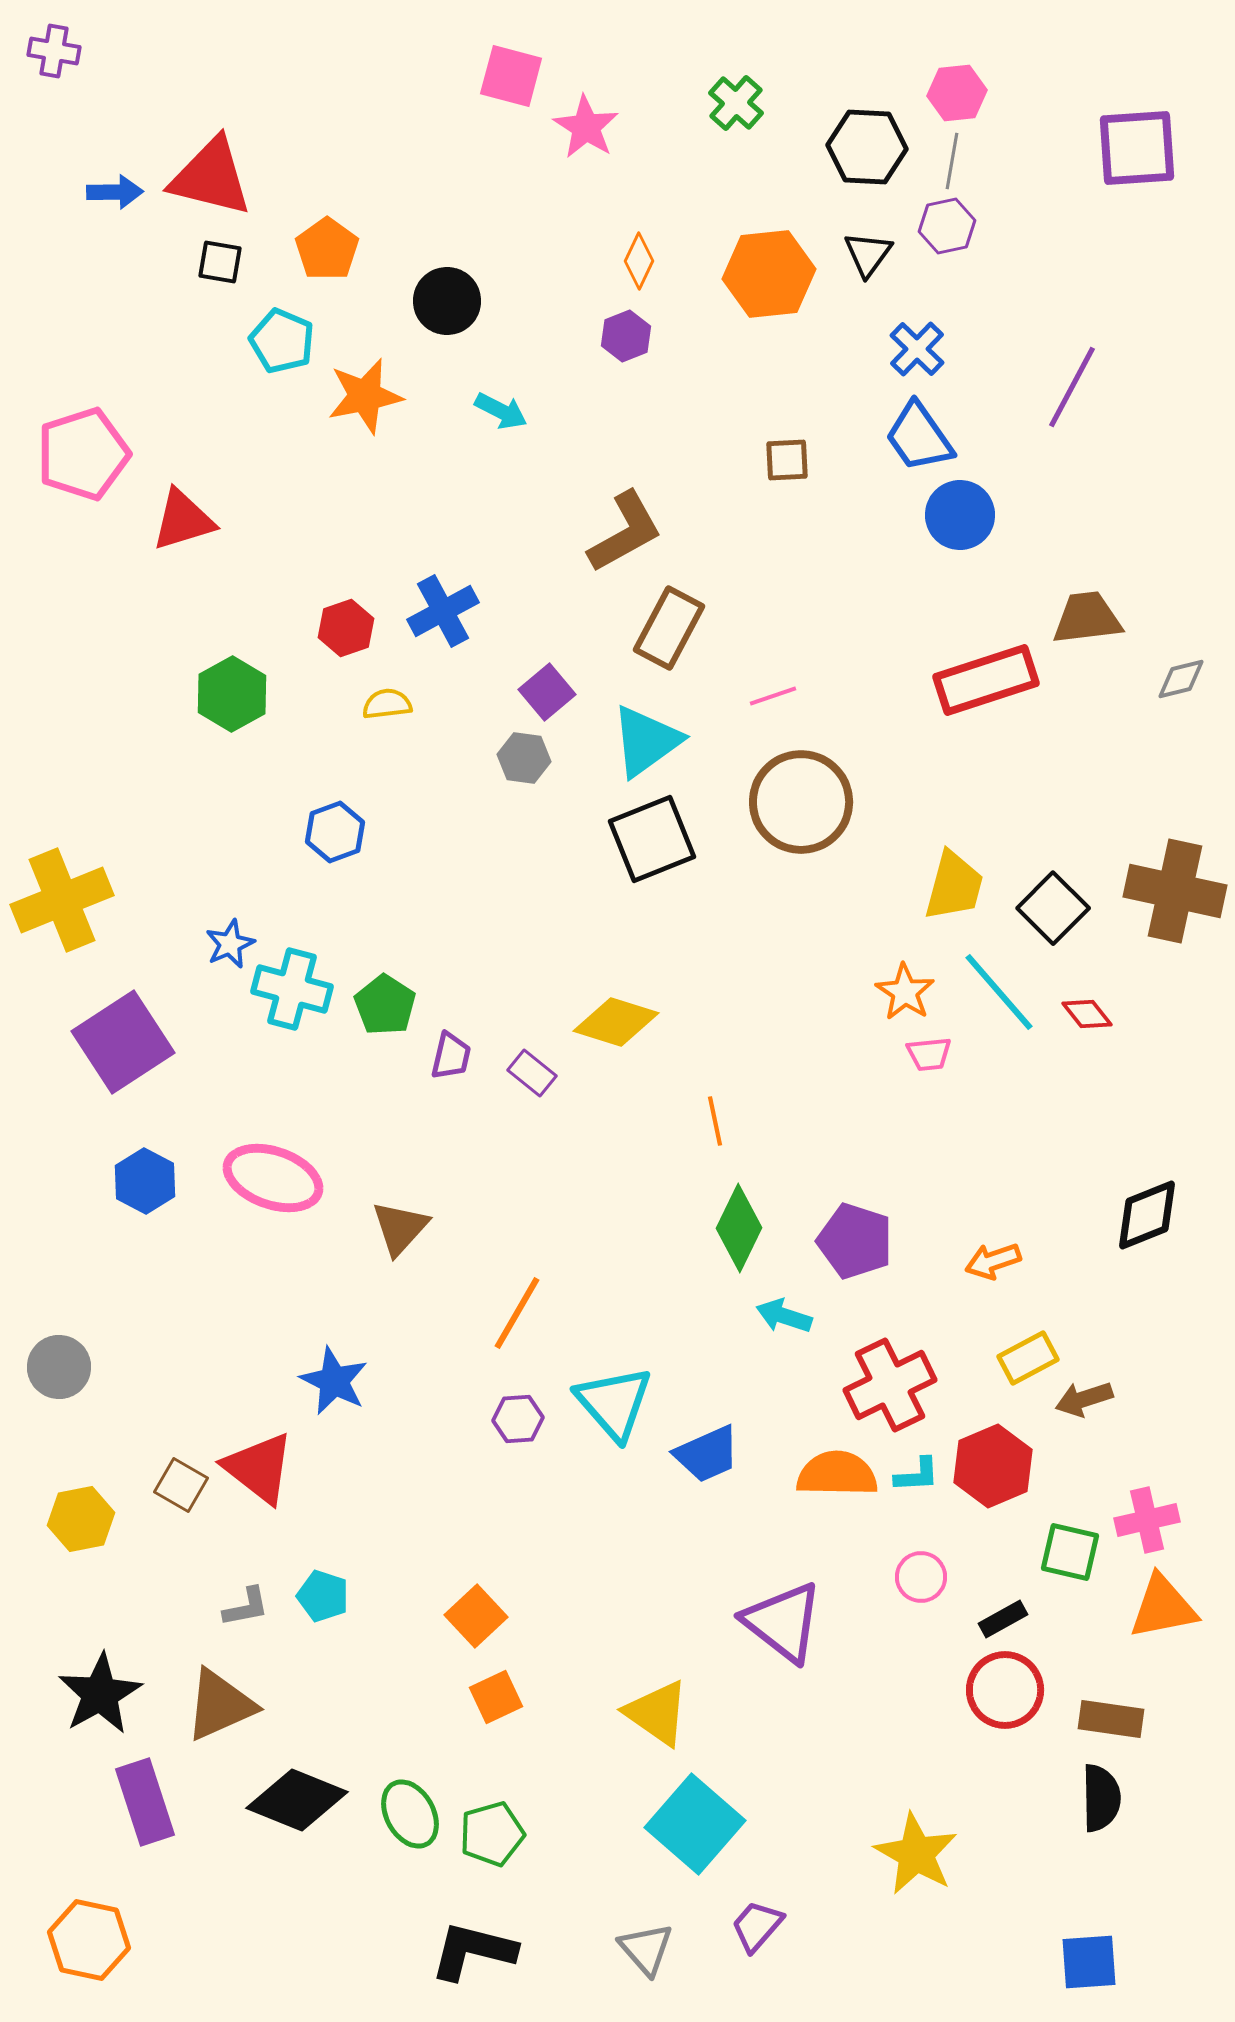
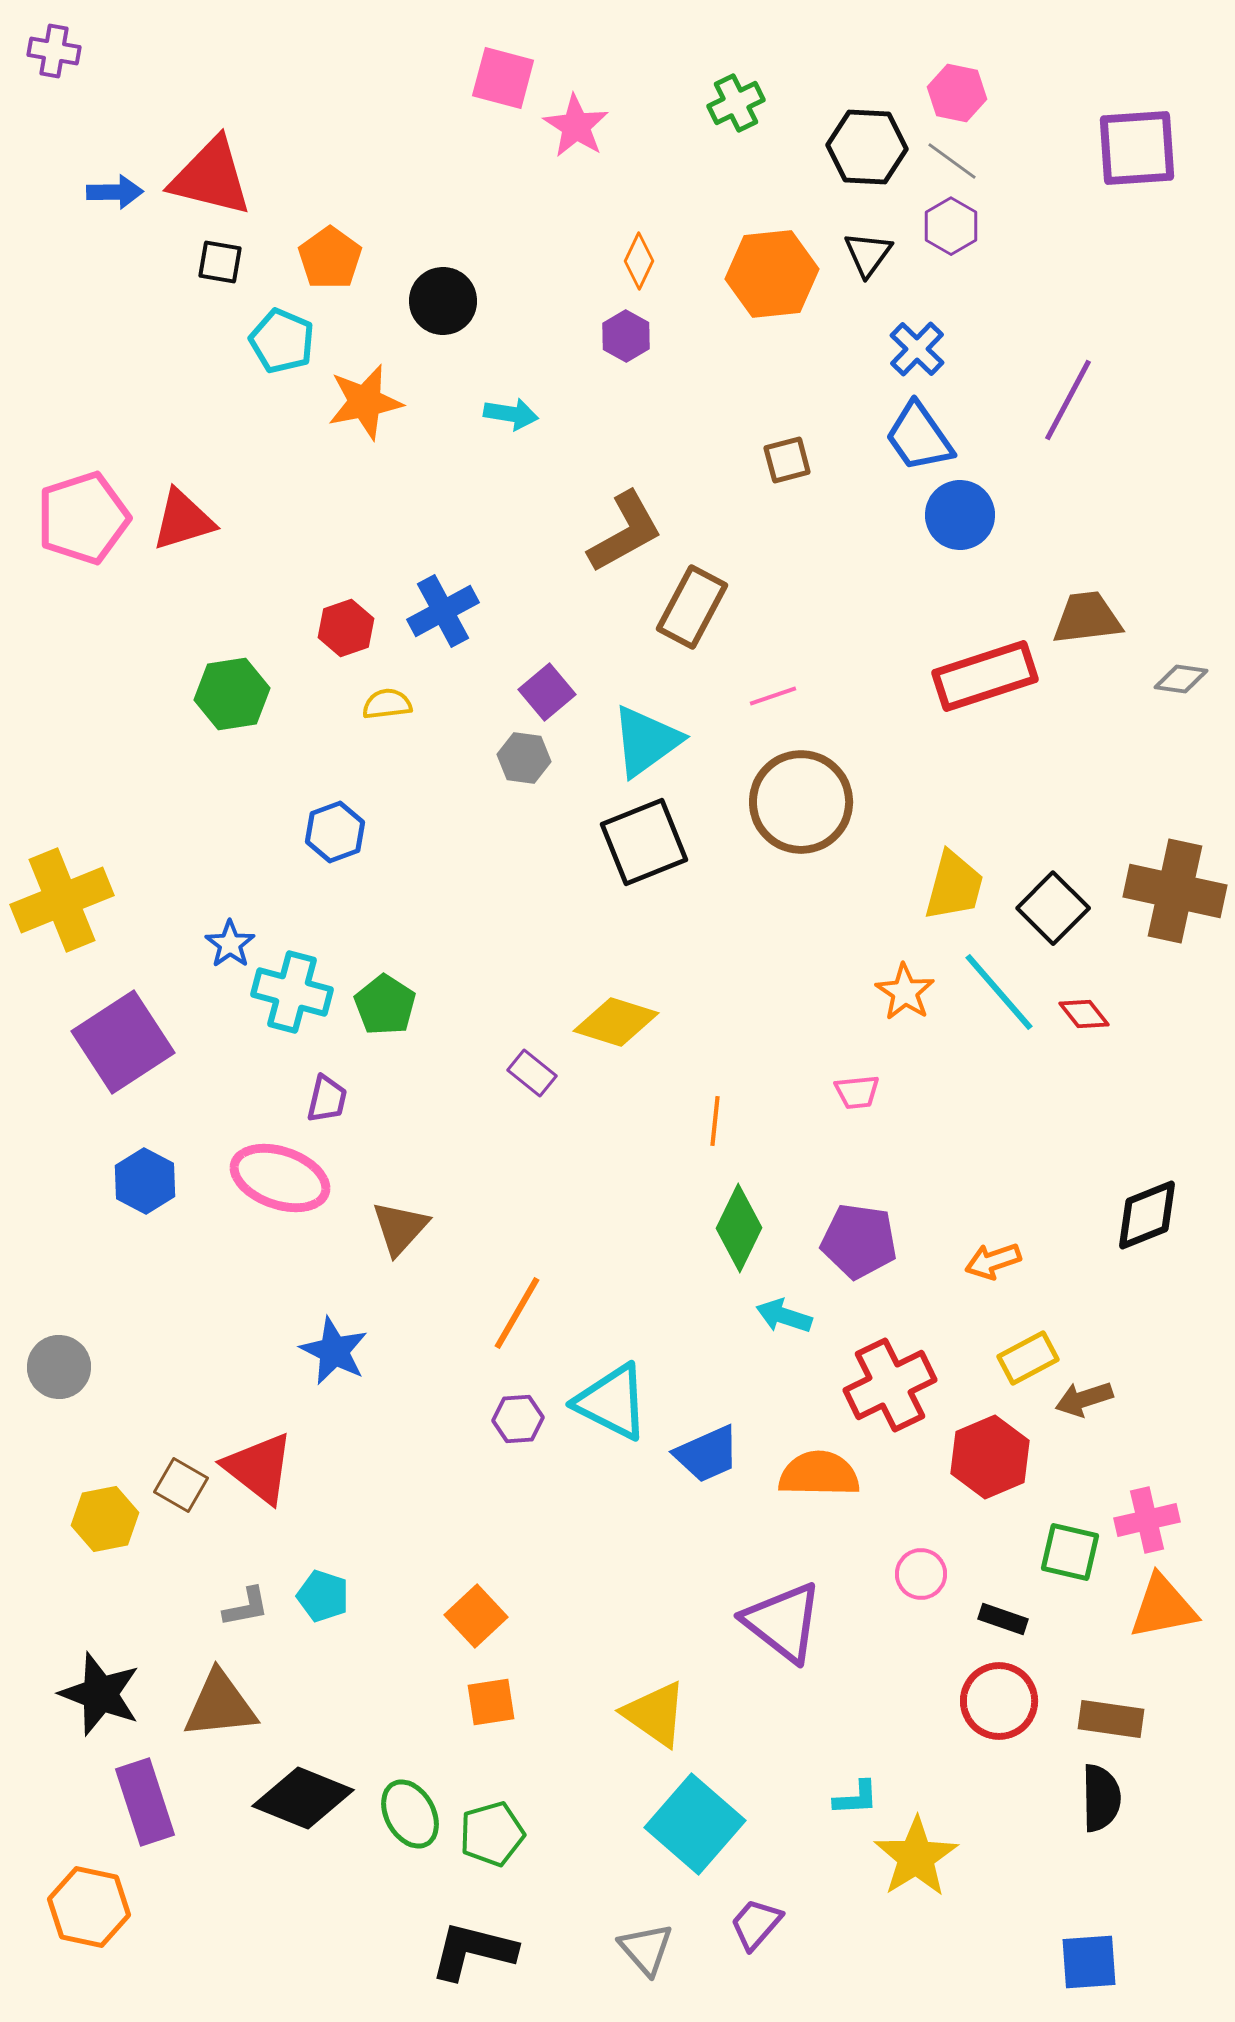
pink square at (511, 76): moved 8 px left, 2 px down
pink hexagon at (957, 93): rotated 18 degrees clockwise
green cross at (736, 103): rotated 22 degrees clockwise
pink star at (586, 127): moved 10 px left, 1 px up
gray line at (952, 161): rotated 64 degrees counterclockwise
purple hexagon at (947, 226): moved 4 px right; rotated 18 degrees counterclockwise
orange pentagon at (327, 249): moved 3 px right, 9 px down
orange hexagon at (769, 274): moved 3 px right
black circle at (447, 301): moved 4 px left
purple hexagon at (626, 336): rotated 9 degrees counterclockwise
purple line at (1072, 387): moved 4 px left, 13 px down
orange star at (365, 396): moved 6 px down
cyan arrow at (501, 411): moved 10 px right, 3 px down; rotated 18 degrees counterclockwise
pink pentagon at (83, 454): moved 64 px down
brown square at (787, 460): rotated 12 degrees counterclockwise
brown rectangle at (669, 628): moved 23 px right, 21 px up
gray diamond at (1181, 679): rotated 22 degrees clockwise
red rectangle at (986, 680): moved 1 px left, 4 px up
green hexagon at (232, 694): rotated 20 degrees clockwise
black square at (652, 839): moved 8 px left, 3 px down
blue star at (230, 944): rotated 12 degrees counterclockwise
cyan cross at (292, 989): moved 3 px down
red diamond at (1087, 1014): moved 3 px left
pink trapezoid at (929, 1054): moved 72 px left, 38 px down
purple trapezoid at (451, 1056): moved 124 px left, 43 px down
orange line at (715, 1121): rotated 18 degrees clockwise
pink ellipse at (273, 1178): moved 7 px right
purple pentagon at (855, 1241): moved 4 px right; rotated 10 degrees counterclockwise
blue star at (334, 1381): moved 30 px up
cyan triangle at (614, 1403): moved 2 px left, 1 px up; rotated 22 degrees counterclockwise
red hexagon at (993, 1466): moved 3 px left, 9 px up
orange semicircle at (837, 1474): moved 18 px left
cyan L-shape at (917, 1475): moved 61 px left, 323 px down
yellow hexagon at (81, 1519): moved 24 px right
pink circle at (921, 1577): moved 3 px up
black rectangle at (1003, 1619): rotated 48 degrees clockwise
red circle at (1005, 1690): moved 6 px left, 11 px down
black star at (100, 1694): rotated 22 degrees counterclockwise
orange square at (496, 1697): moved 5 px left, 5 px down; rotated 16 degrees clockwise
brown triangle at (220, 1705): rotated 18 degrees clockwise
yellow triangle at (657, 1713): moved 2 px left, 1 px down
black diamond at (297, 1800): moved 6 px right, 2 px up
yellow star at (916, 1854): moved 3 px down; rotated 10 degrees clockwise
purple trapezoid at (757, 1926): moved 1 px left, 2 px up
orange hexagon at (89, 1940): moved 33 px up
